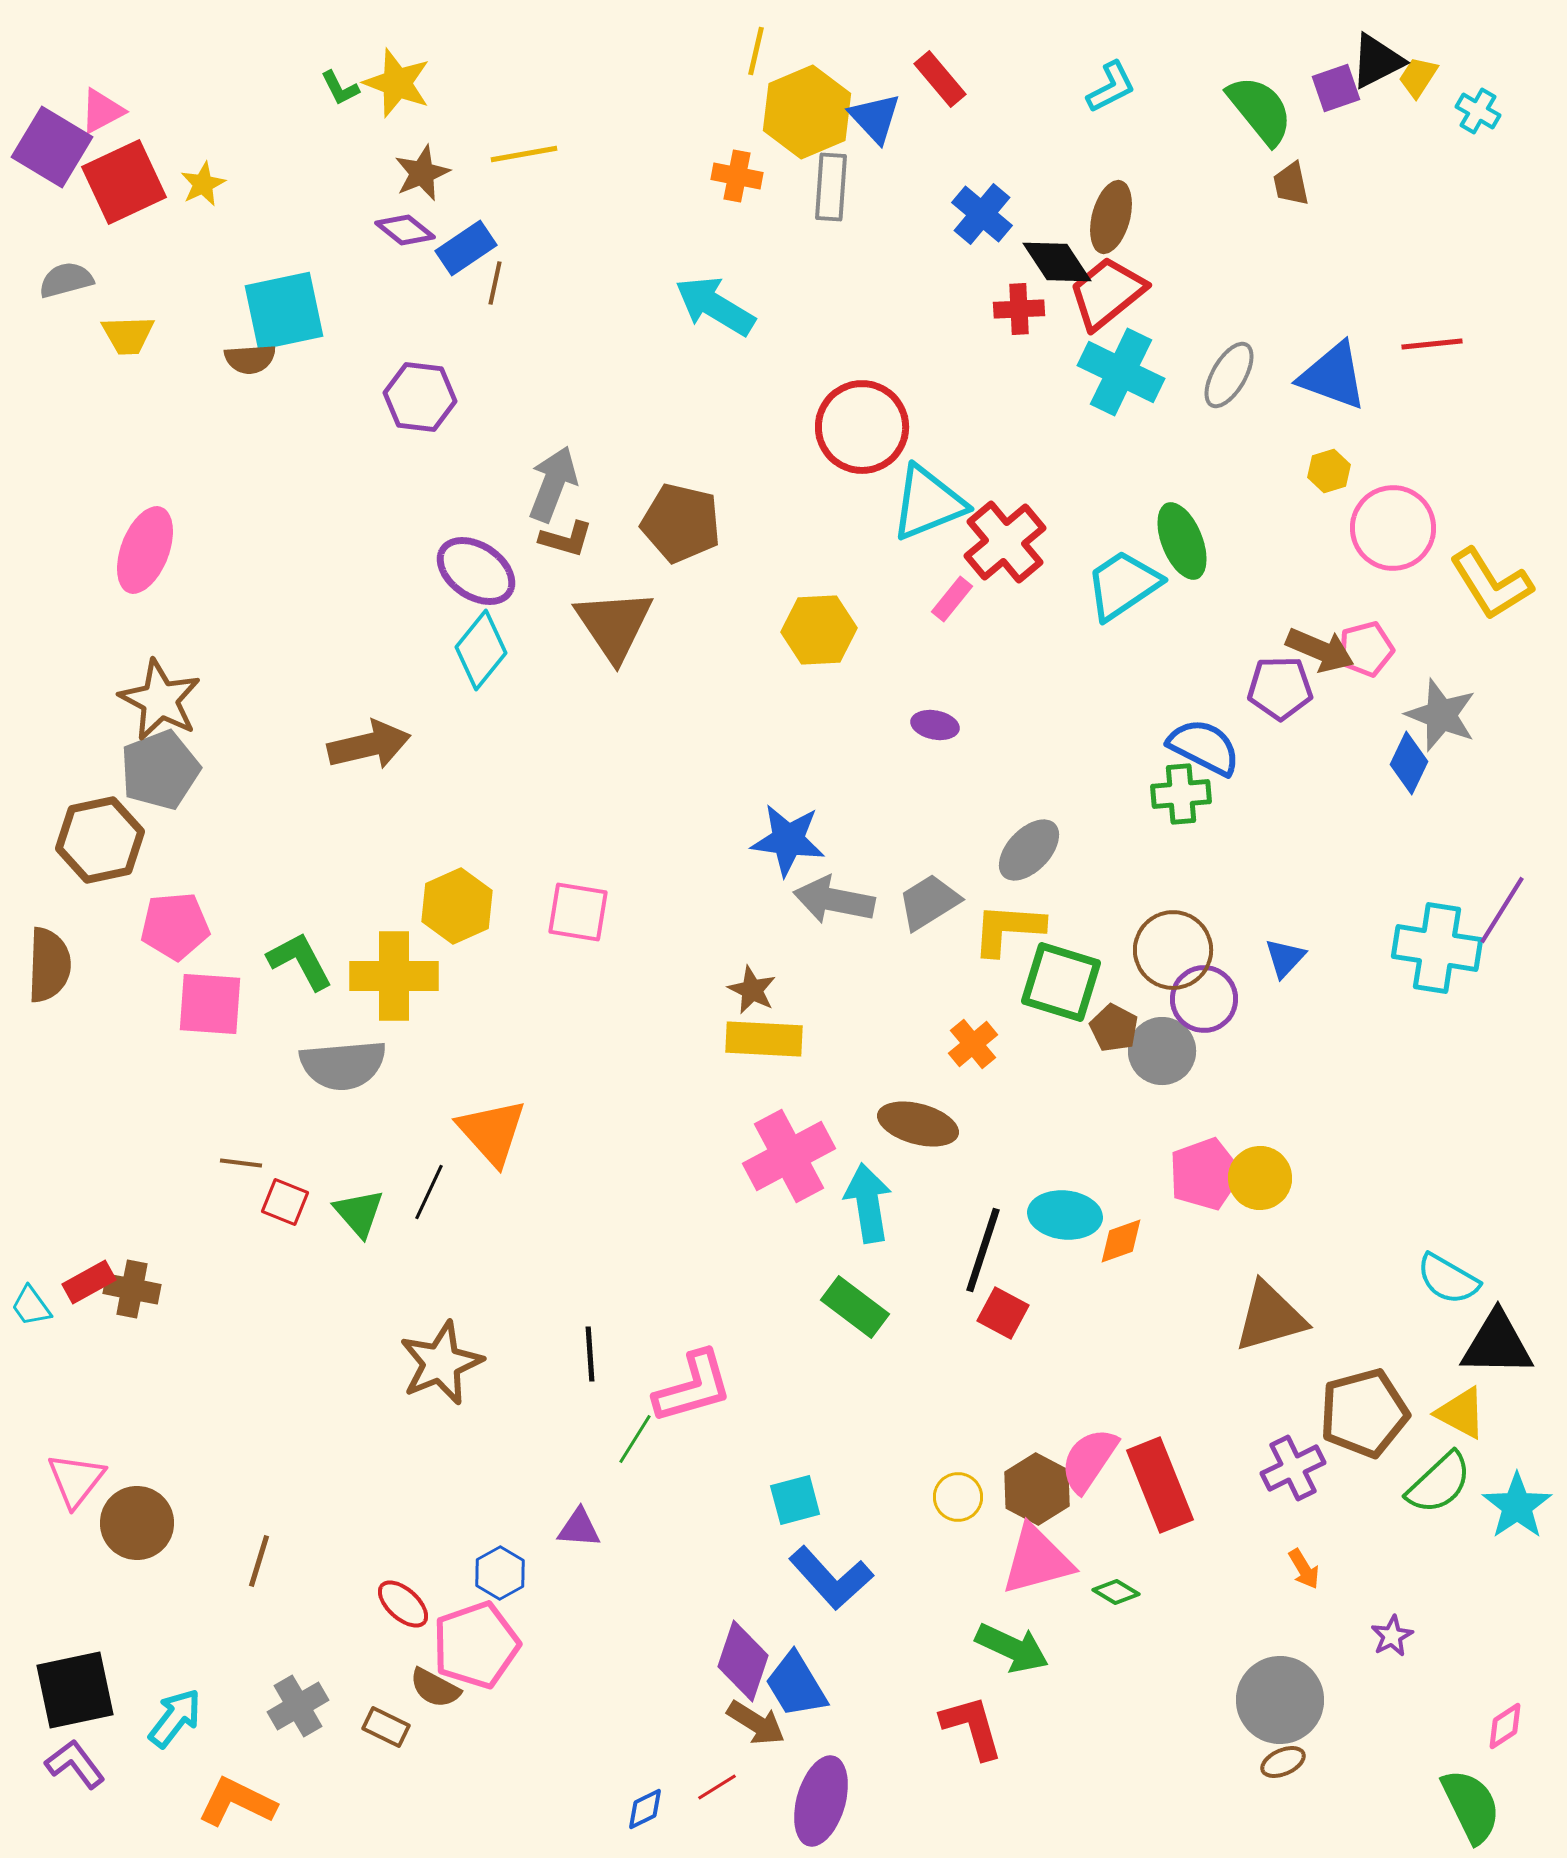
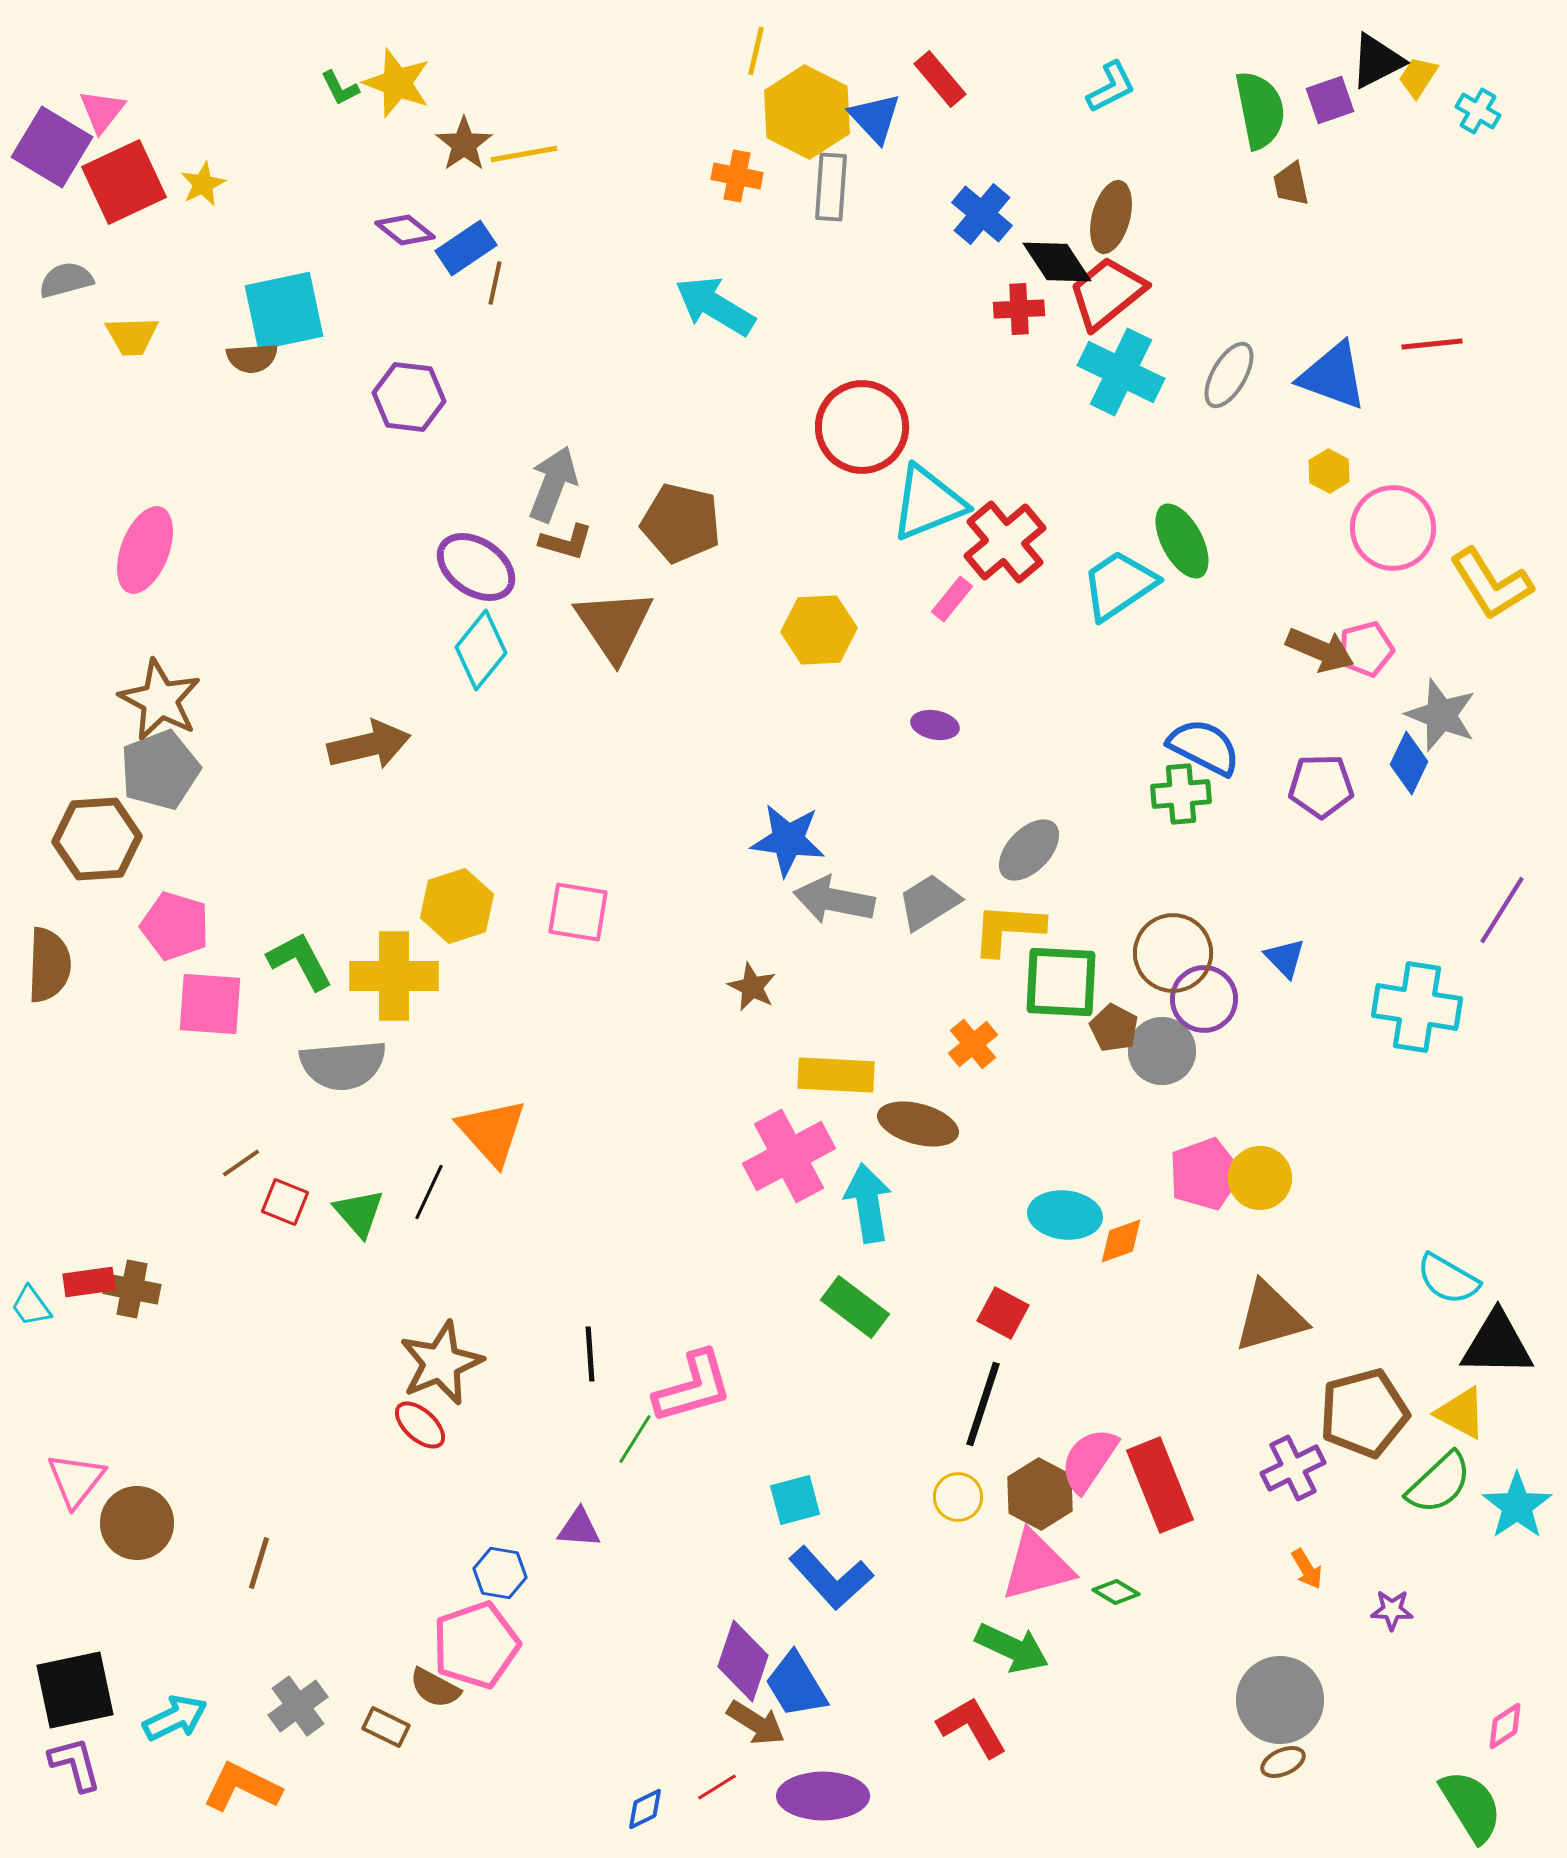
purple square at (1336, 88): moved 6 px left, 12 px down
green semicircle at (1260, 110): rotated 28 degrees clockwise
pink triangle at (102, 111): rotated 24 degrees counterclockwise
yellow hexagon at (807, 112): rotated 10 degrees counterclockwise
brown star at (422, 173): moved 42 px right, 29 px up; rotated 12 degrees counterclockwise
yellow trapezoid at (128, 335): moved 4 px right, 1 px down
brown semicircle at (250, 359): moved 2 px right, 1 px up
purple hexagon at (420, 397): moved 11 px left
yellow hexagon at (1329, 471): rotated 15 degrees counterclockwise
brown L-shape at (566, 539): moved 3 px down
green ellipse at (1182, 541): rotated 6 degrees counterclockwise
purple ellipse at (476, 571): moved 4 px up
cyan trapezoid at (1123, 585): moved 4 px left
purple pentagon at (1280, 688): moved 41 px right, 98 px down
brown hexagon at (100, 840): moved 3 px left, 1 px up; rotated 8 degrees clockwise
yellow hexagon at (457, 906): rotated 6 degrees clockwise
pink pentagon at (175, 926): rotated 22 degrees clockwise
cyan cross at (1437, 948): moved 20 px left, 59 px down
brown circle at (1173, 950): moved 3 px down
blue triangle at (1285, 958): rotated 27 degrees counterclockwise
green square at (1061, 982): rotated 14 degrees counterclockwise
brown star at (752, 990): moved 3 px up
yellow rectangle at (764, 1039): moved 72 px right, 36 px down
brown line at (241, 1163): rotated 42 degrees counterclockwise
black line at (983, 1250): moved 154 px down
red rectangle at (89, 1282): rotated 21 degrees clockwise
brown hexagon at (1037, 1489): moved 3 px right, 5 px down
pink triangle at (1037, 1560): moved 6 px down
brown line at (259, 1561): moved 2 px down
orange arrow at (1304, 1569): moved 3 px right
blue hexagon at (500, 1573): rotated 21 degrees counterclockwise
red ellipse at (403, 1604): moved 17 px right, 179 px up
purple star at (1392, 1636): moved 26 px up; rotated 30 degrees clockwise
gray cross at (298, 1706): rotated 6 degrees counterclockwise
cyan arrow at (175, 1718): rotated 26 degrees clockwise
red L-shape at (972, 1727): rotated 14 degrees counterclockwise
purple L-shape at (75, 1764): rotated 22 degrees clockwise
purple ellipse at (821, 1801): moved 2 px right, 5 px up; rotated 74 degrees clockwise
orange L-shape at (237, 1802): moved 5 px right, 15 px up
green semicircle at (1471, 1806): rotated 6 degrees counterclockwise
